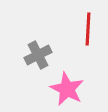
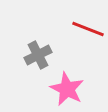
red line: rotated 72 degrees counterclockwise
